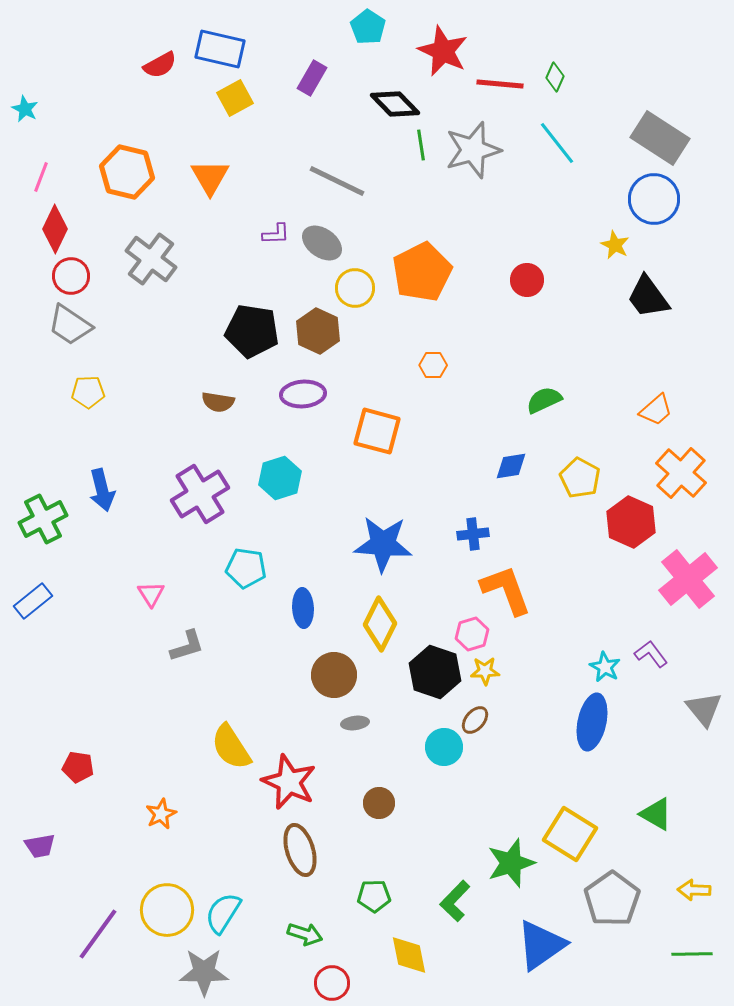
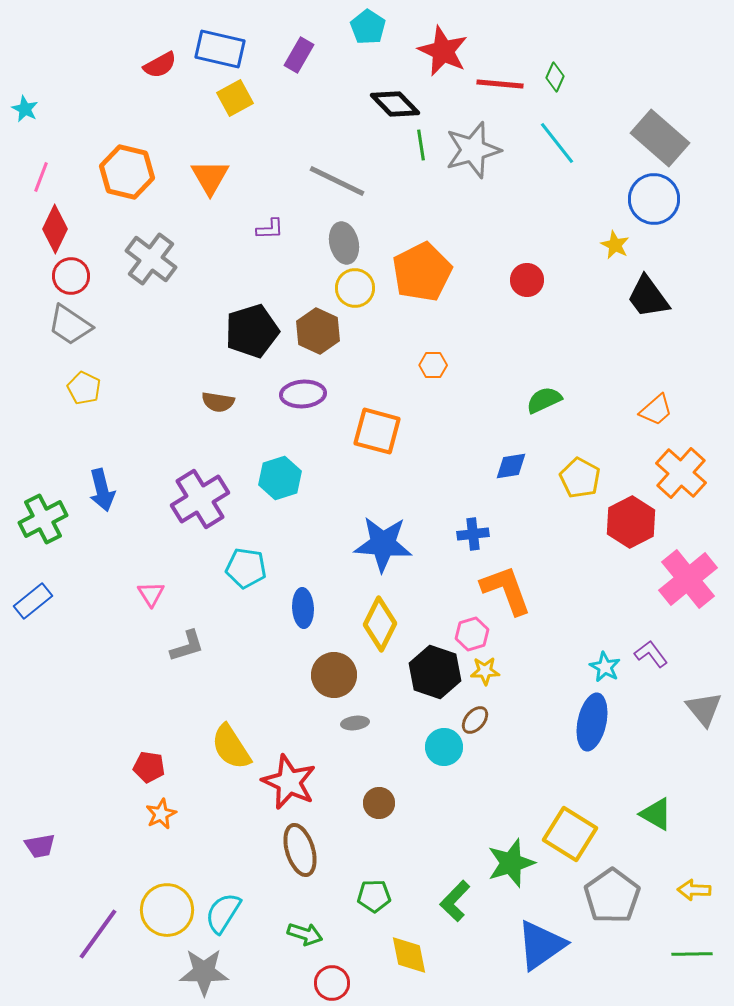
purple rectangle at (312, 78): moved 13 px left, 23 px up
gray rectangle at (660, 138): rotated 8 degrees clockwise
purple L-shape at (276, 234): moved 6 px left, 5 px up
gray ellipse at (322, 243): moved 22 px right; rotated 42 degrees clockwise
black pentagon at (252, 331): rotated 26 degrees counterclockwise
yellow pentagon at (88, 392): moved 4 px left, 4 px up; rotated 28 degrees clockwise
purple cross at (200, 494): moved 5 px down
red hexagon at (631, 522): rotated 9 degrees clockwise
red pentagon at (78, 767): moved 71 px right
gray pentagon at (612, 899): moved 3 px up
